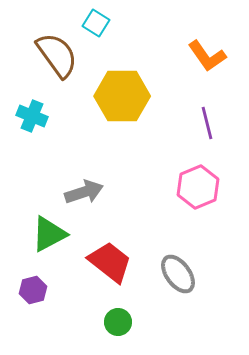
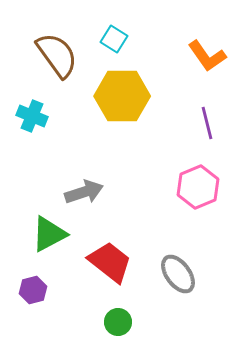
cyan square: moved 18 px right, 16 px down
